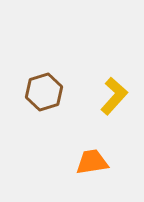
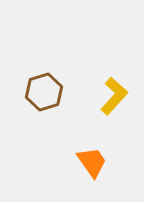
orange trapezoid: rotated 64 degrees clockwise
